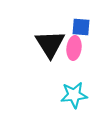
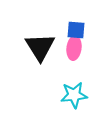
blue square: moved 5 px left, 3 px down
black triangle: moved 10 px left, 3 px down
